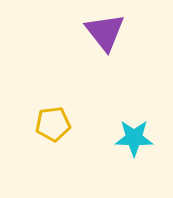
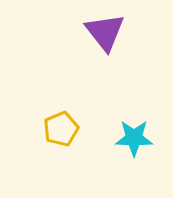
yellow pentagon: moved 8 px right, 5 px down; rotated 16 degrees counterclockwise
